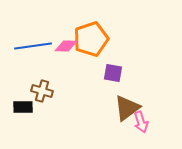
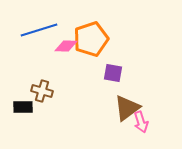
blue line: moved 6 px right, 16 px up; rotated 9 degrees counterclockwise
